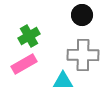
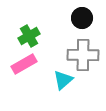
black circle: moved 3 px down
cyan triangle: moved 1 px up; rotated 40 degrees counterclockwise
